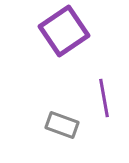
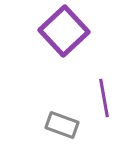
purple square: rotated 9 degrees counterclockwise
